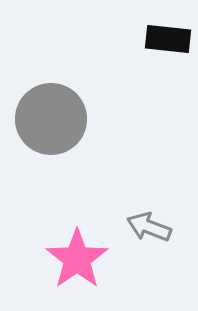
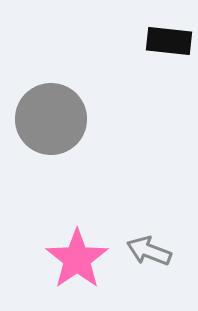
black rectangle: moved 1 px right, 2 px down
gray arrow: moved 24 px down
